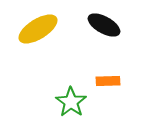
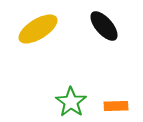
black ellipse: moved 1 px down; rotated 20 degrees clockwise
orange rectangle: moved 8 px right, 25 px down
